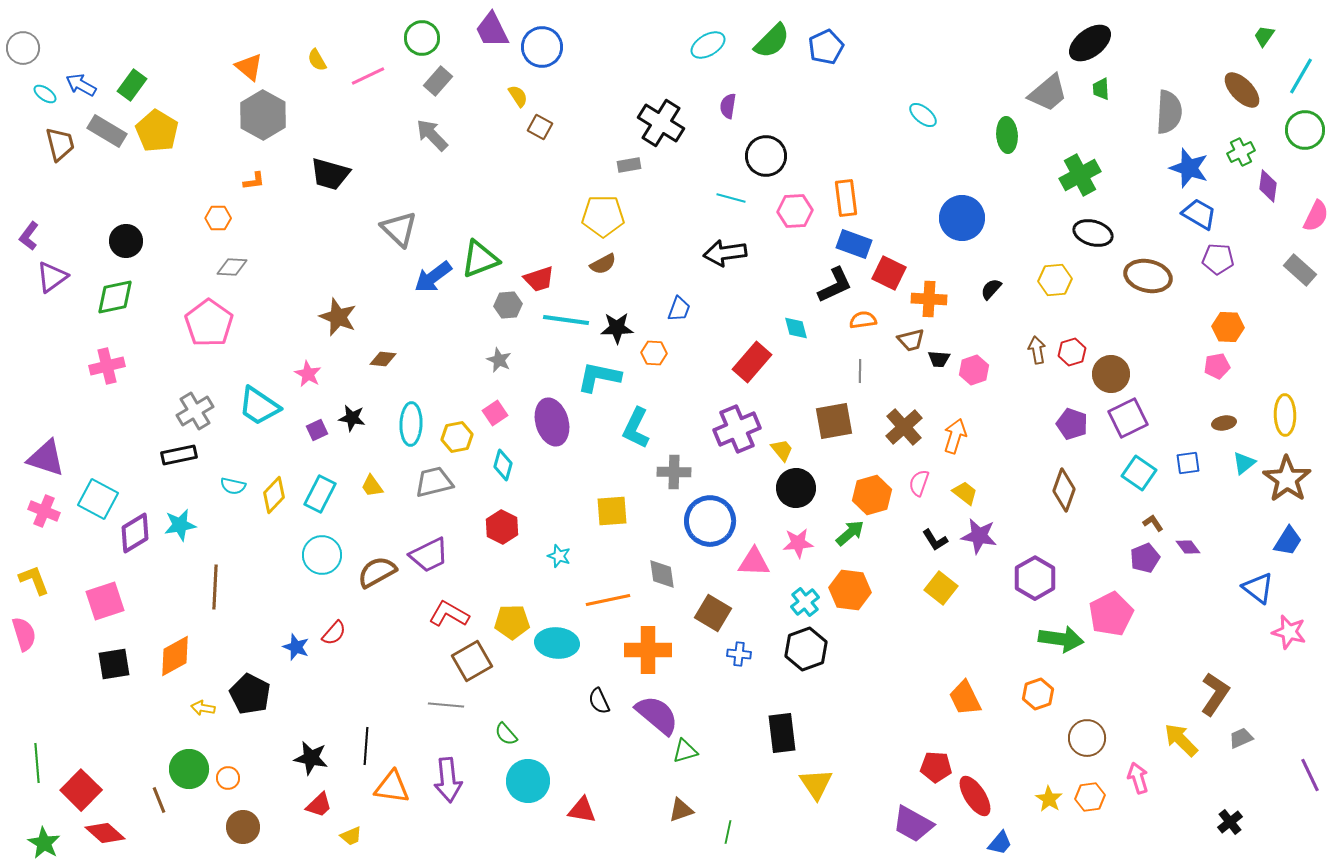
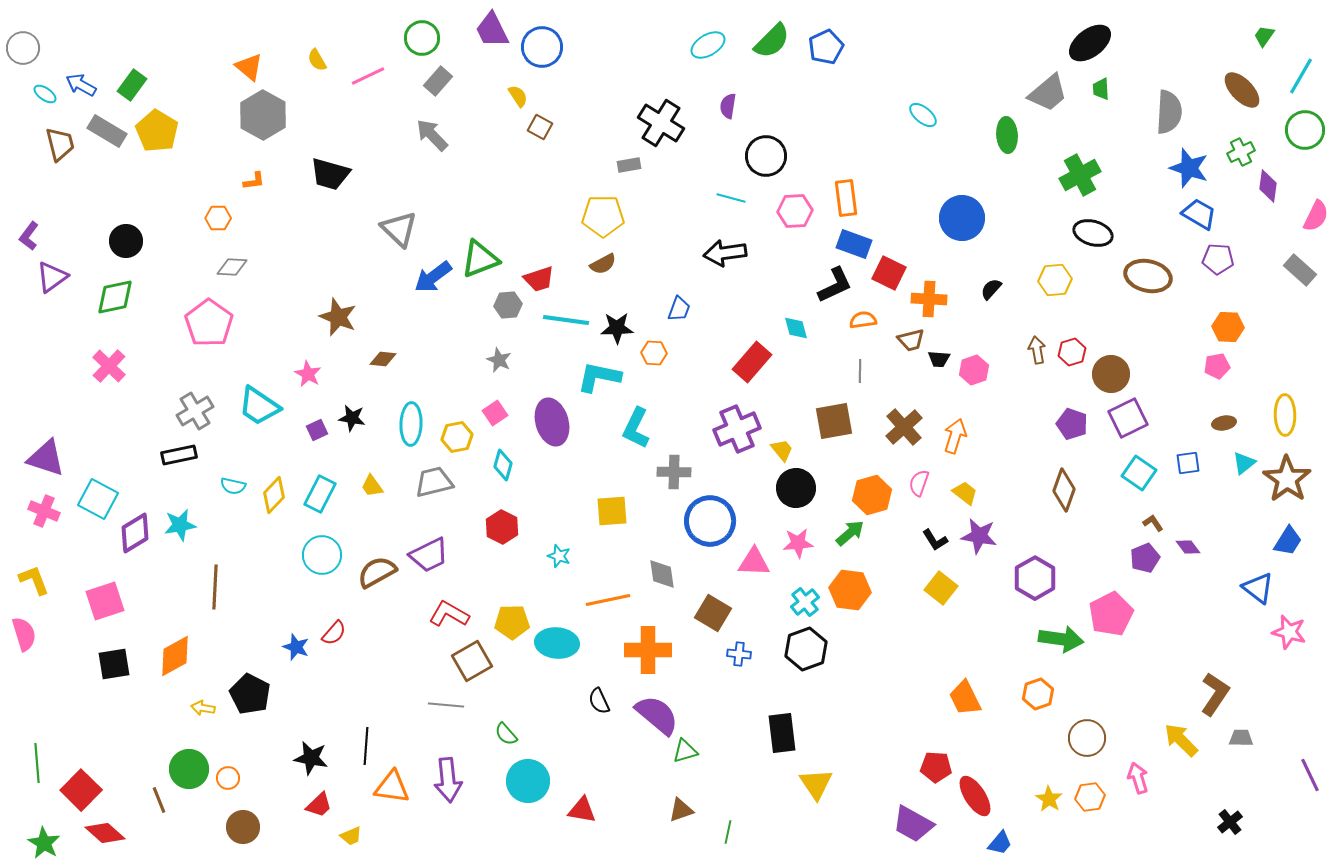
pink cross at (107, 366): moved 2 px right; rotated 32 degrees counterclockwise
gray trapezoid at (1241, 738): rotated 25 degrees clockwise
